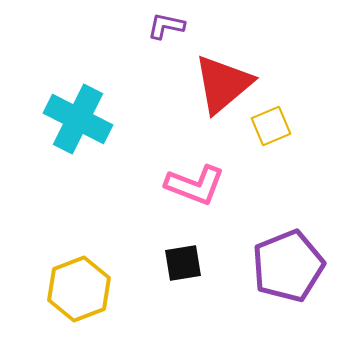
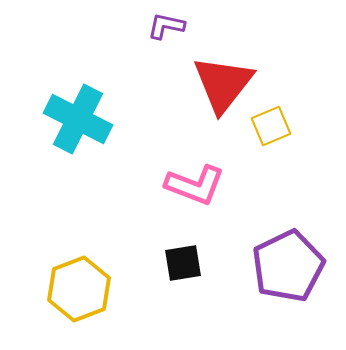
red triangle: rotated 12 degrees counterclockwise
purple pentagon: rotated 4 degrees counterclockwise
